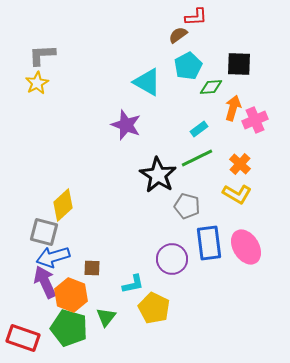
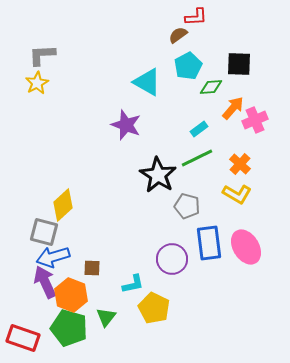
orange arrow: rotated 25 degrees clockwise
